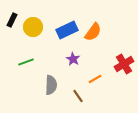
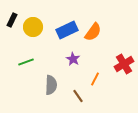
orange line: rotated 32 degrees counterclockwise
